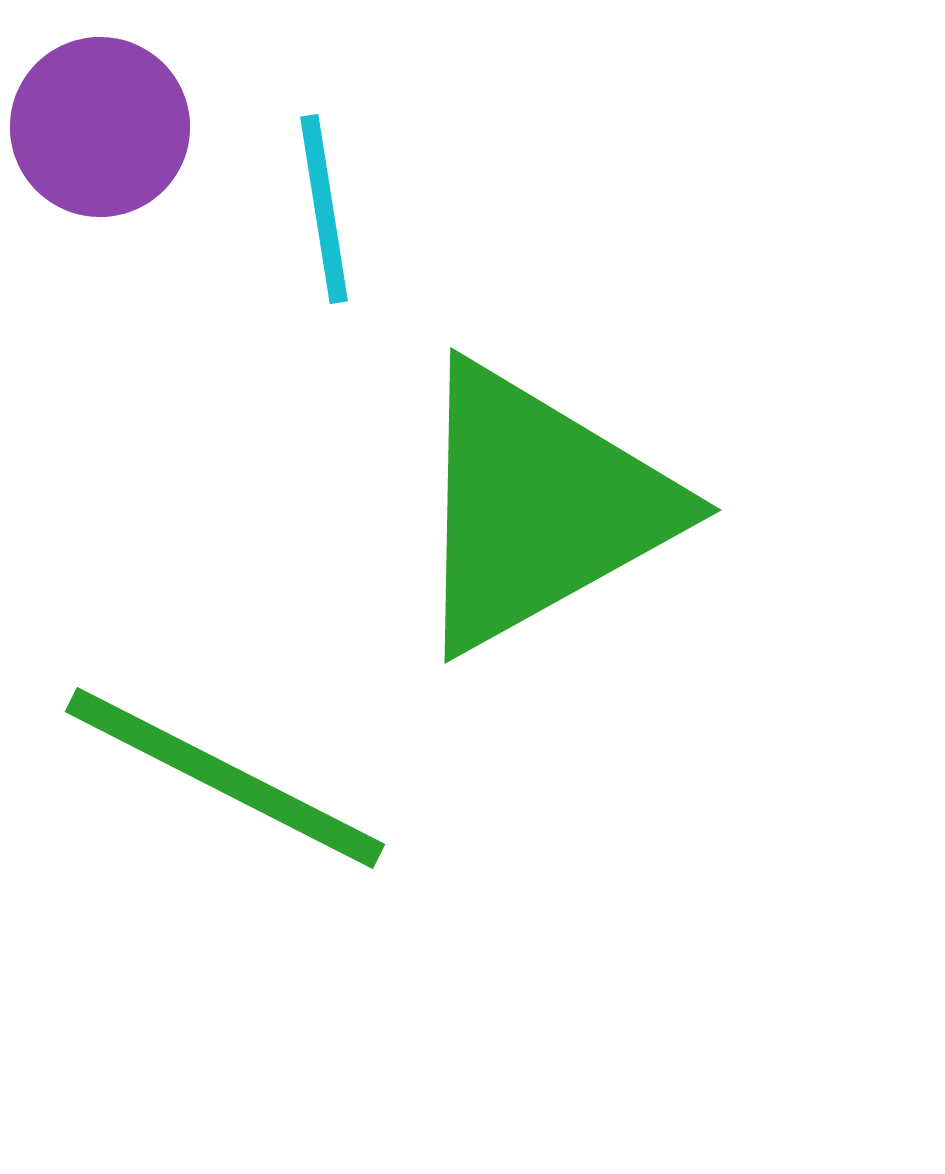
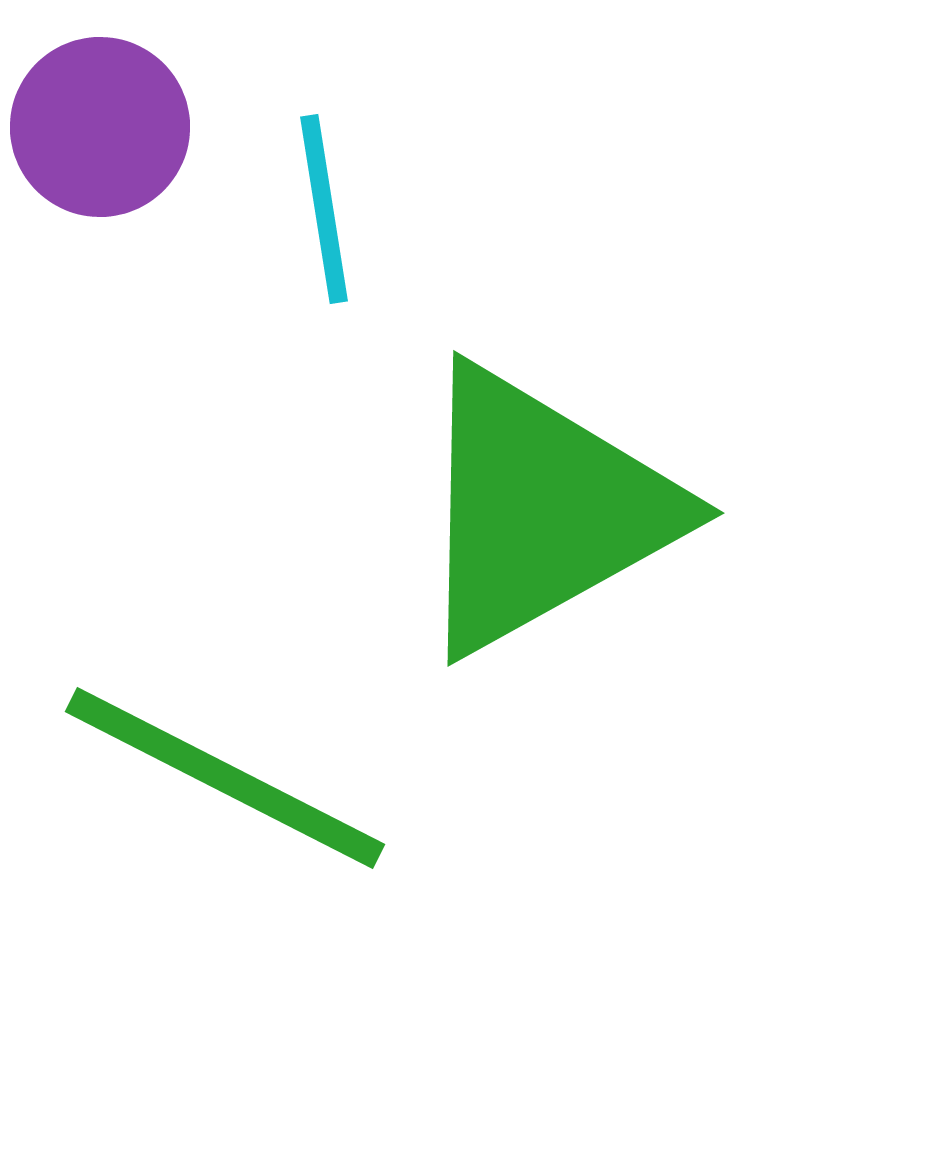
green triangle: moved 3 px right, 3 px down
